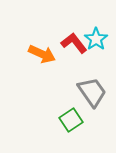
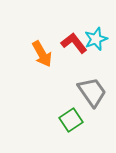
cyan star: rotated 15 degrees clockwise
orange arrow: rotated 36 degrees clockwise
